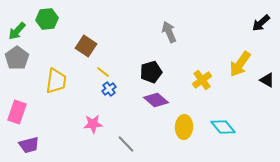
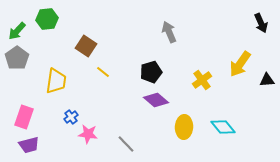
black arrow: rotated 72 degrees counterclockwise
black triangle: rotated 35 degrees counterclockwise
blue cross: moved 38 px left, 28 px down
pink rectangle: moved 7 px right, 5 px down
pink star: moved 5 px left, 10 px down; rotated 12 degrees clockwise
